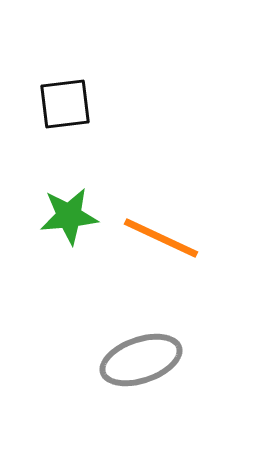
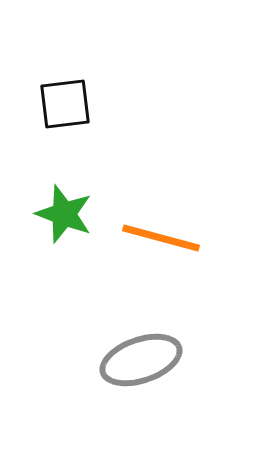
green star: moved 5 px left, 2 px up; rotated 26 degrees clockwise
orange line: rotated 10 degrees counterclockwise
